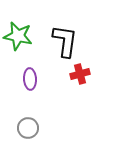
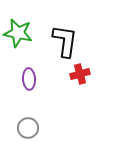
green star: moved 3 px up
purple ellipse: moved 1 px left
